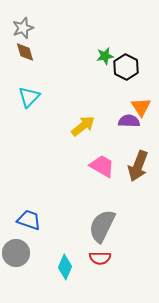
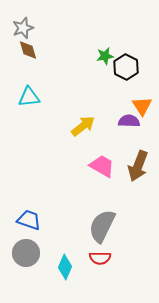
brown diamond: moved 3 px right, 2 px up
cyan triangle: rotated 40 degrees clockwise
orange triangle: moved 1 px right, 1 px up
gray circle: moved 10 px right
